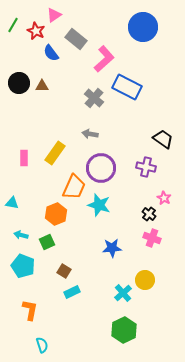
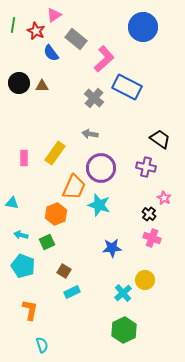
green line: rotated 21 degrees counterclockwise
black trapezoid: moved 3 px left
